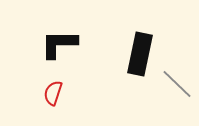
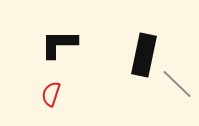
black rectangle: moved 4 px right, 1 px down
red semicircle: moved 2 px left, 1 px down
